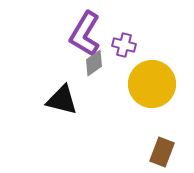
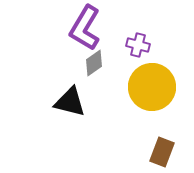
purple L-shape: moved 6 px up
purple cross: moved 14 px right
yellow circle: moved 3 px down
black triangle: moved 8 px right, 2 px down
